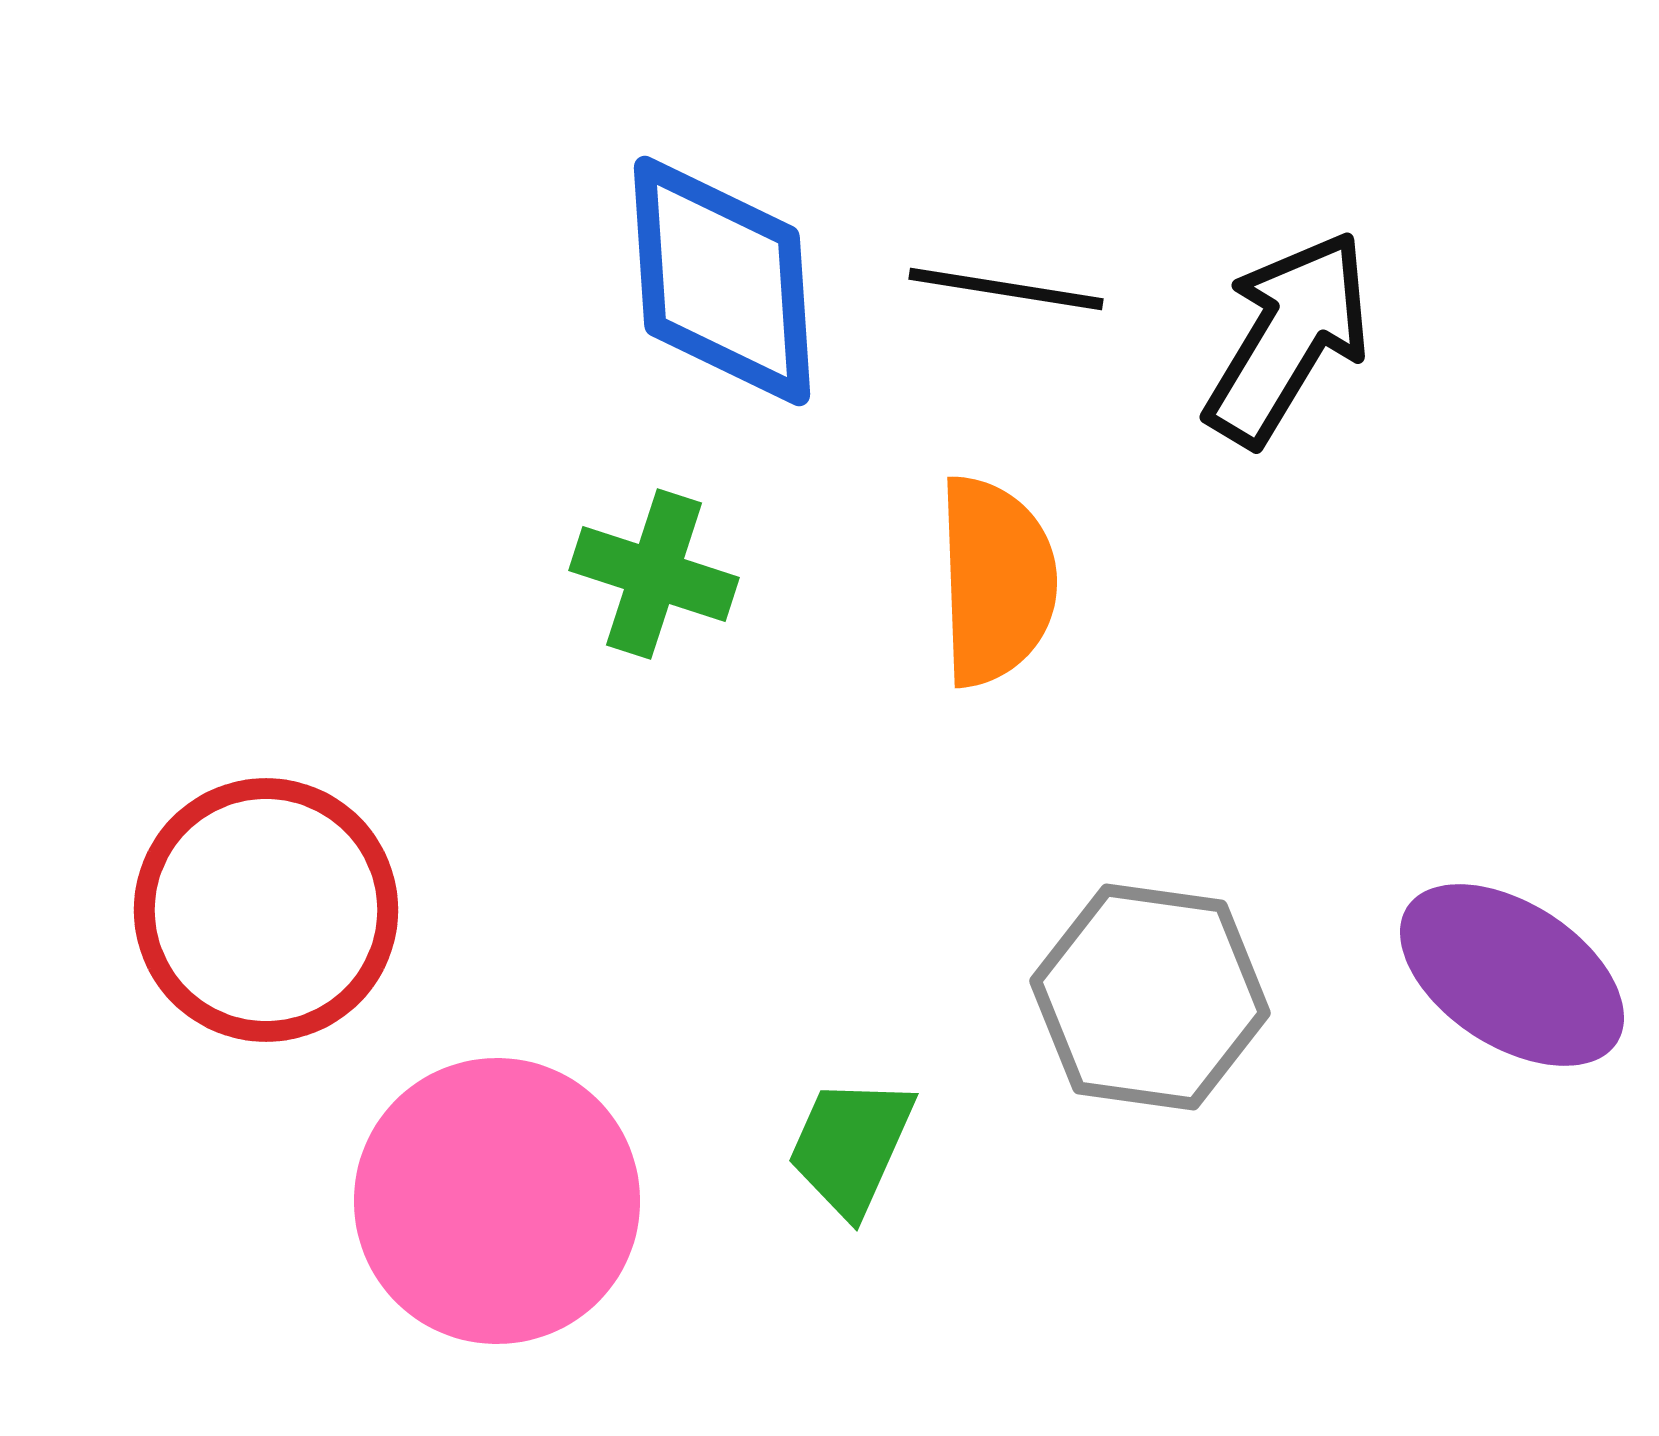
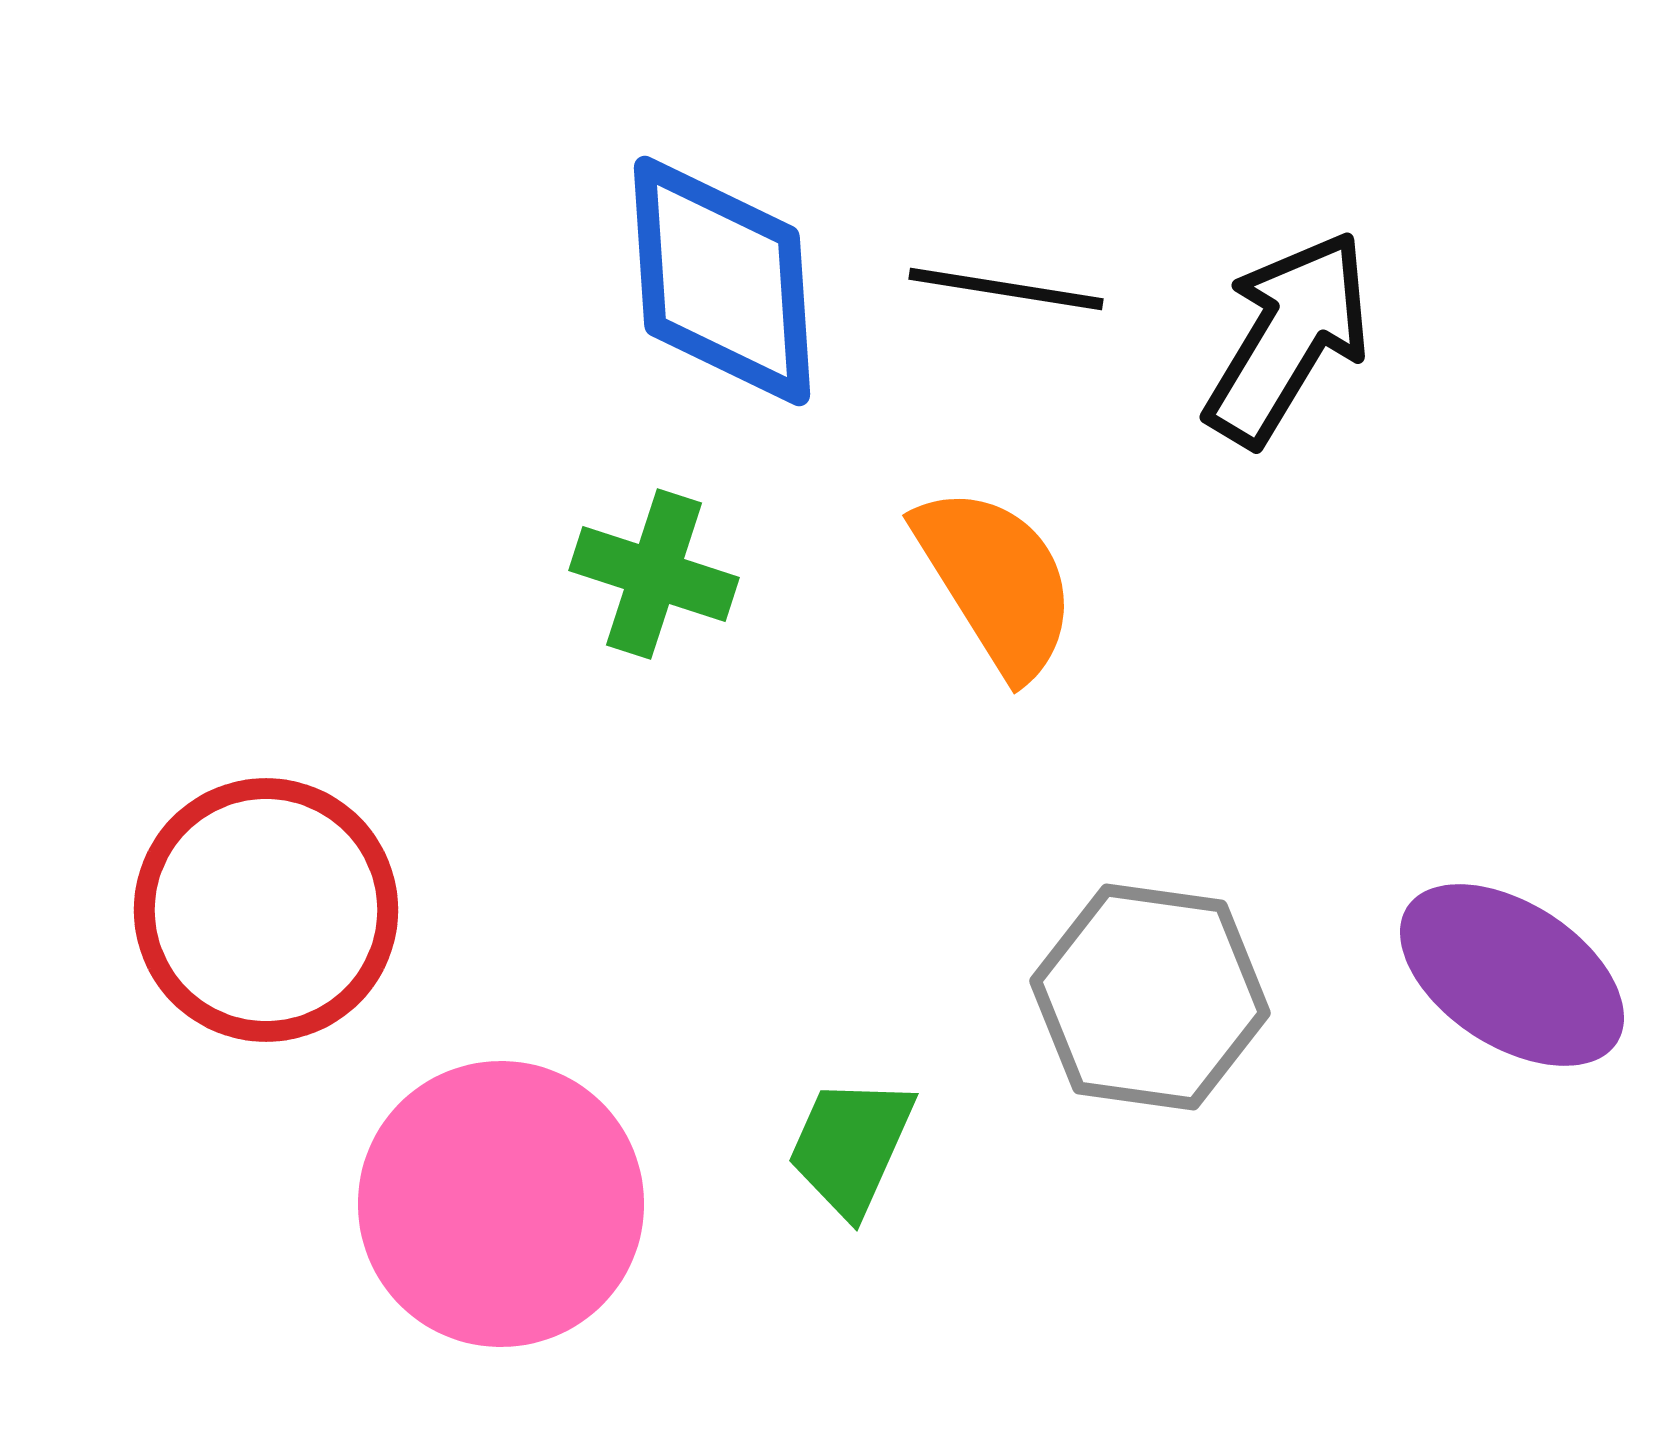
orange semicircle: rotated 30 degrees counterclockwise
pink circle: moved 4 px right, 3 px down
